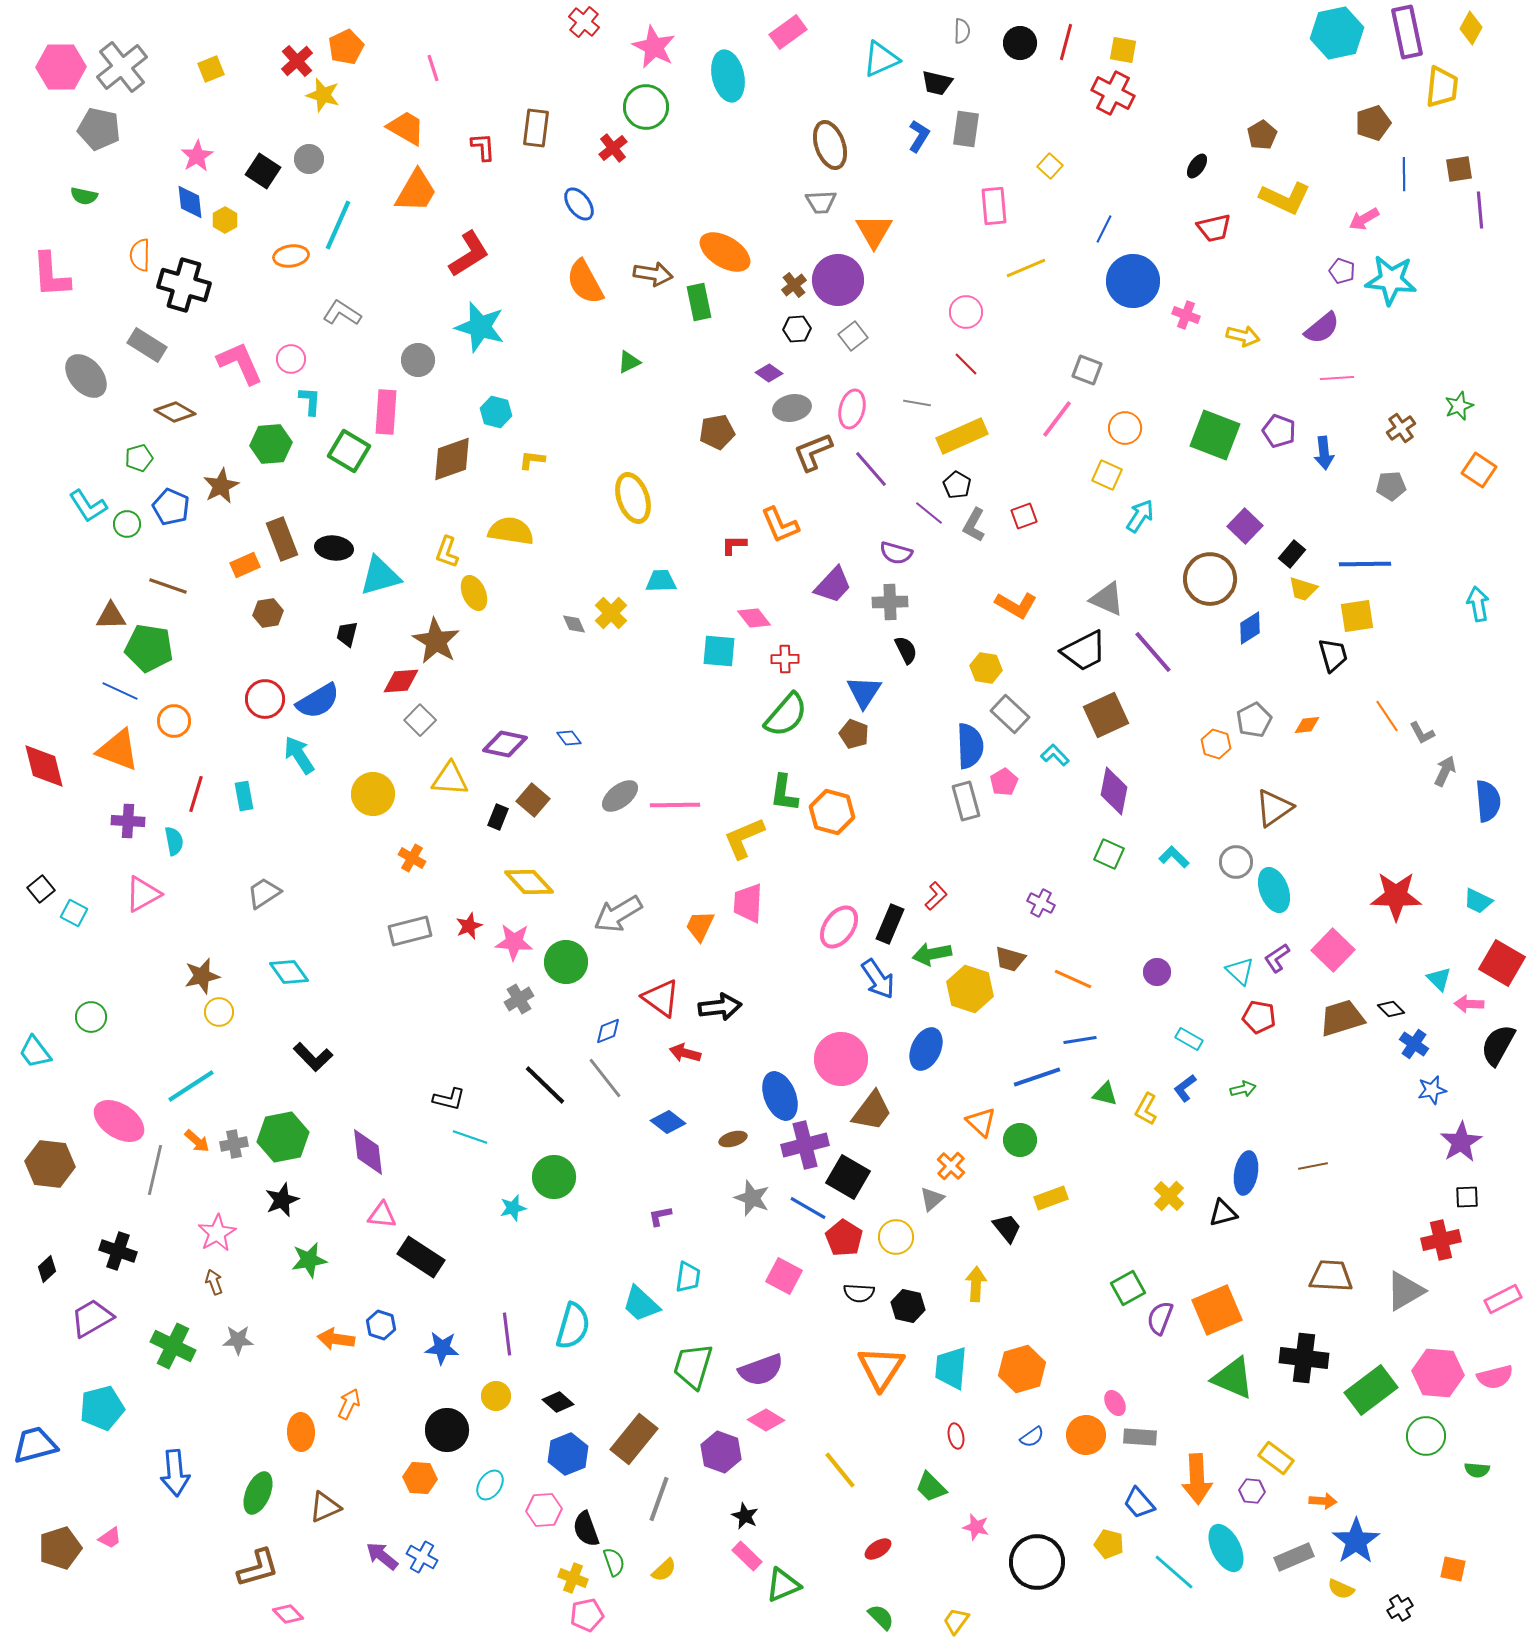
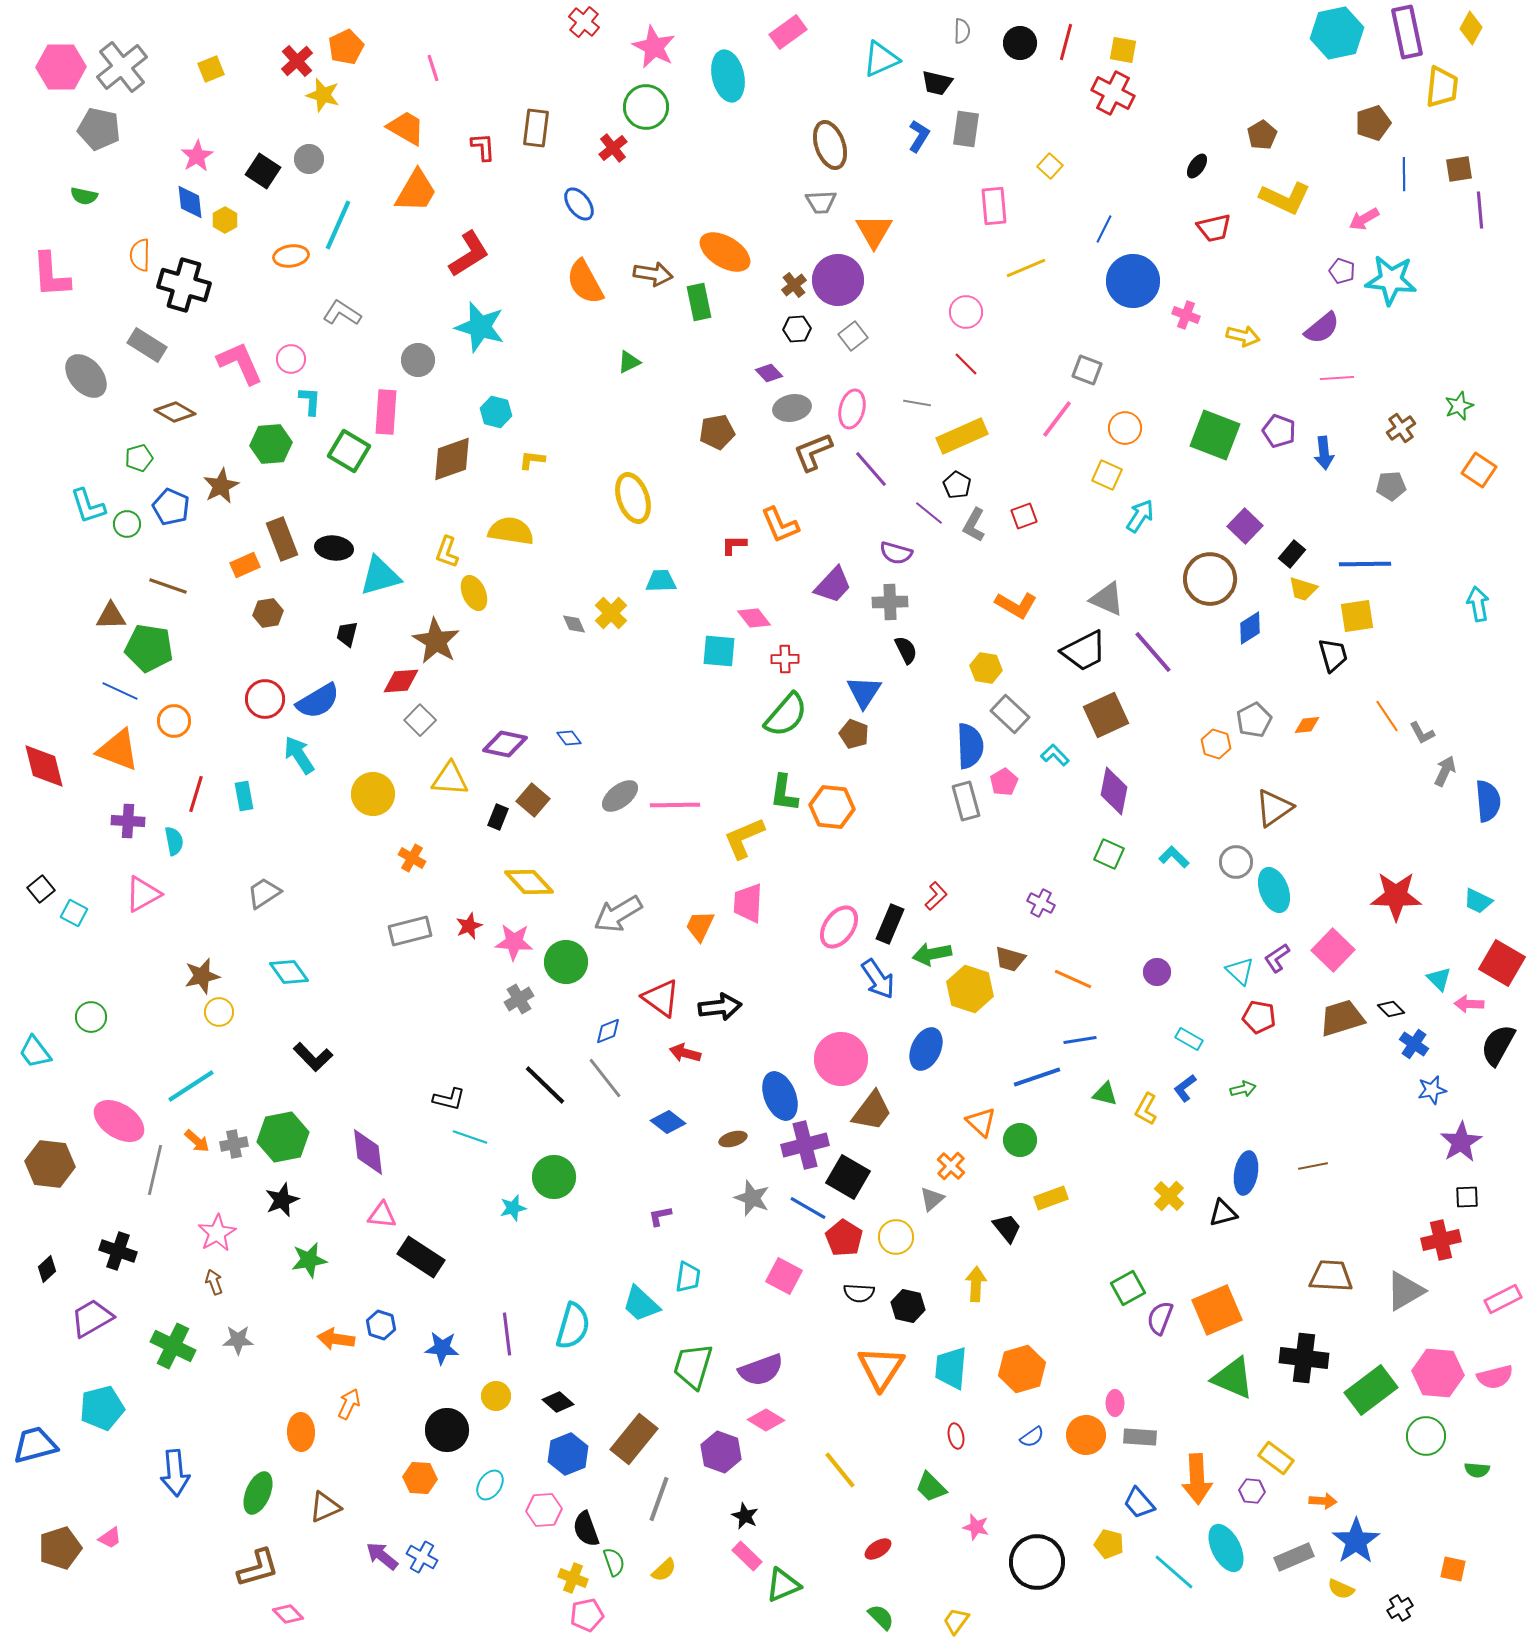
purple diamond at (769, 373): rotated 12 degrees clockwise
cyan L-shape at (88, 506): rotated 15 degrees clockwise
orange hexagon at (832, 812): moved 5 px up; rotated 9 degrees counterclockwise
pink ellipse at (1115, 1403): rotated 30 degrees clockwise
